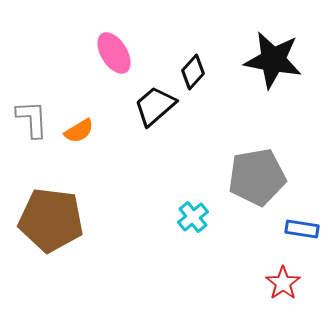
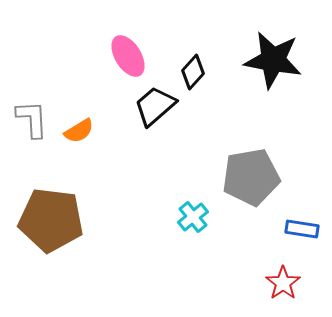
pink ellipse: moved 14 px right, 3 px down
gray pentagon: moved 6 px left
